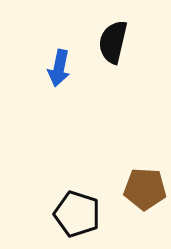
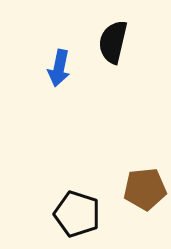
brown pentagon: rotated 9 degrees counterclockwise
